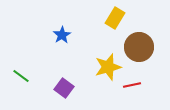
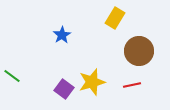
brown circle: moved 4 px down
yellow star: moved 16 px left, 15 px down
green line: moved 9 px left
purple square: moved 1 px down
